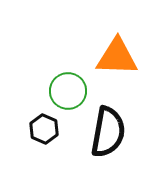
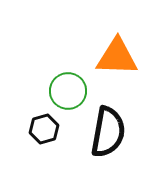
black hexagon: rotated 20 degrees clockwise
